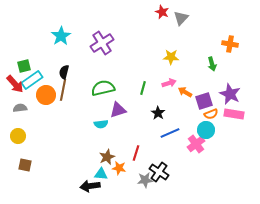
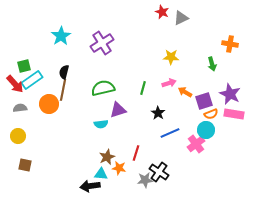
gray triangle: rotated 21 degrees clockwise
orange circle: moved 3 px right, 9 px down
